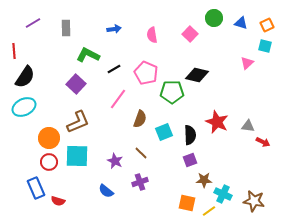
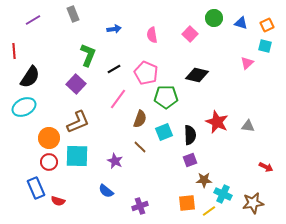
purple line at (33, 23): moved 3 px up
gray rectangle at (66, 28): moved 7 px right, 14 px up; rotated 21 degrees counterclockwise
green L-shape at (88, 55): rotated 85 degrees clockwise
black semicircle at (25, 77): moved 5 px right
green pentagon at (172, 92): moved 6 px left, 5 px down
red arrow at (263, 142): moved 3 px right, 25 px down
brown line at (141, 153): moved 1 px left, 6 px up
purple cross at (140, 182): moved 24 px down
brown star at (254, 201): moved 1 px left, 2 px down; rotated 20 degrees counterclockwise
orange square at (187, 203): rotated 18 degrees counterclockwise
